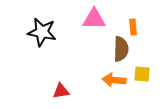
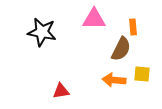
brown semicircle: rotated 25 degrees clockwise
